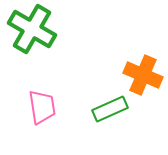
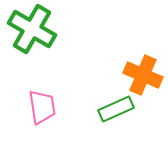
green rectangle: moved 6 px right
